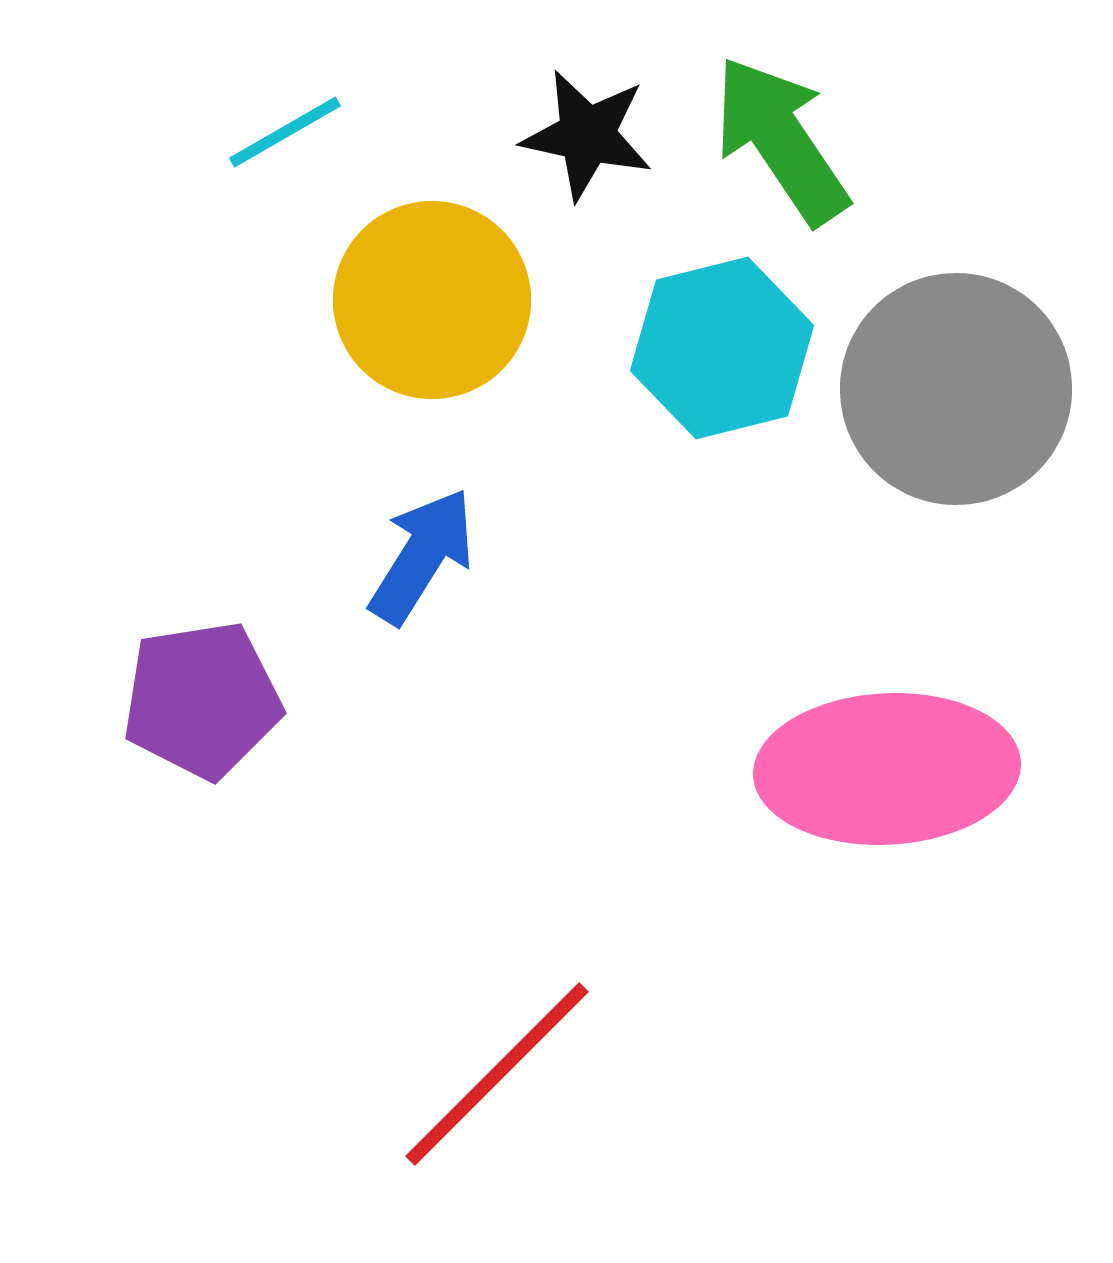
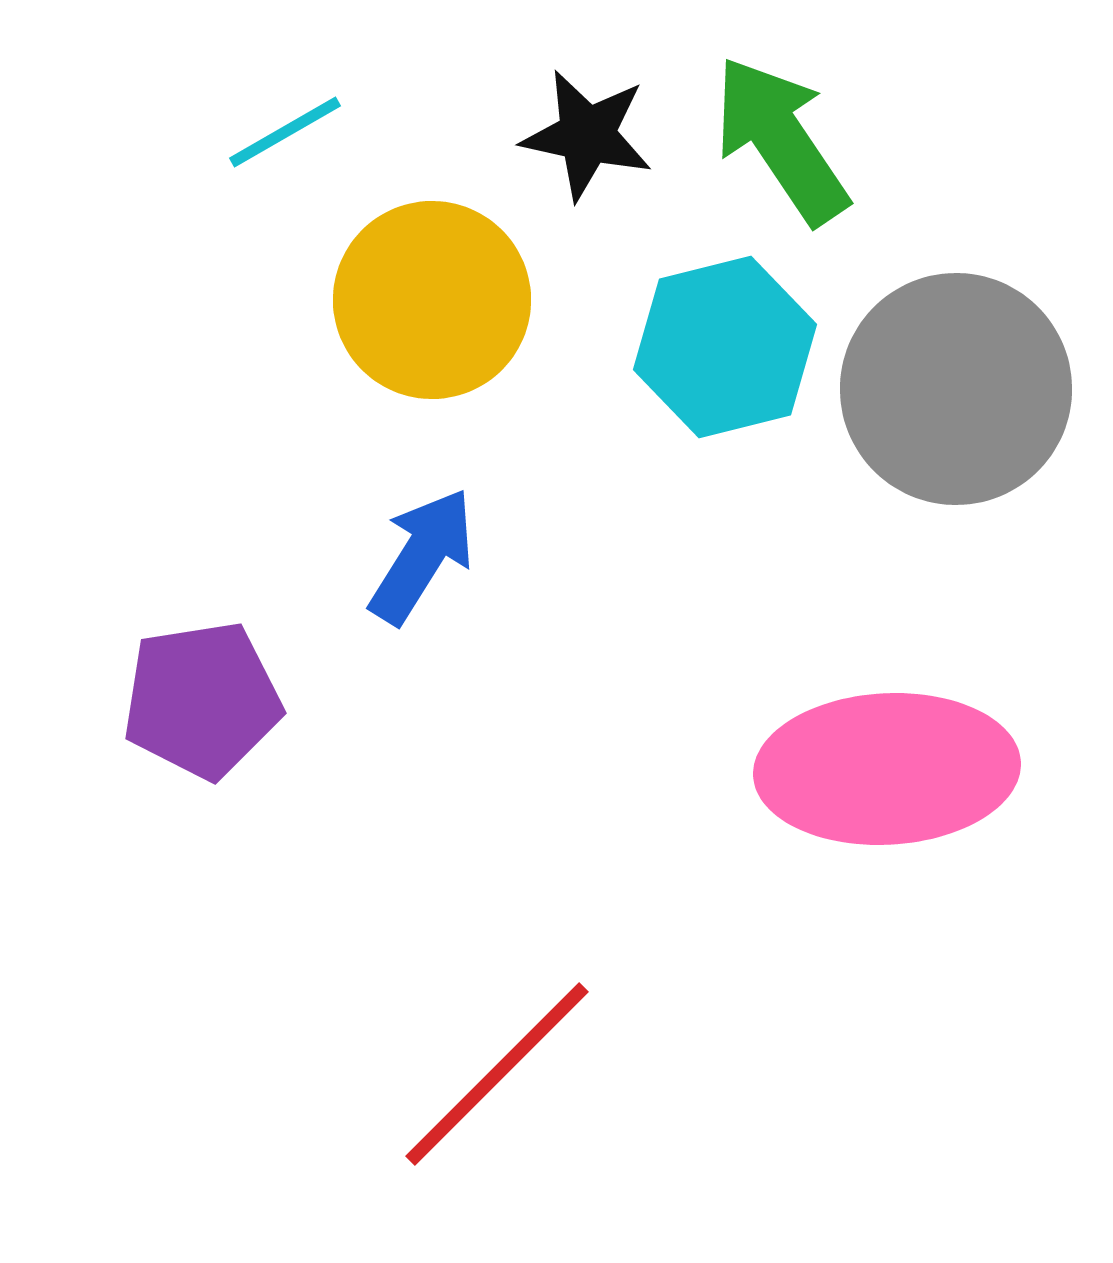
cyan hexagon: moved 3 px right, 1 px up
